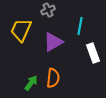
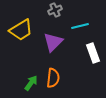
gray cross: moved 7 px right
cyan line: rotated 66 degrees clockwise
yellow trapezoid: rotated 145 degrees counterclockwise
purple triangle: rotated 15 degrees counterclockwise
